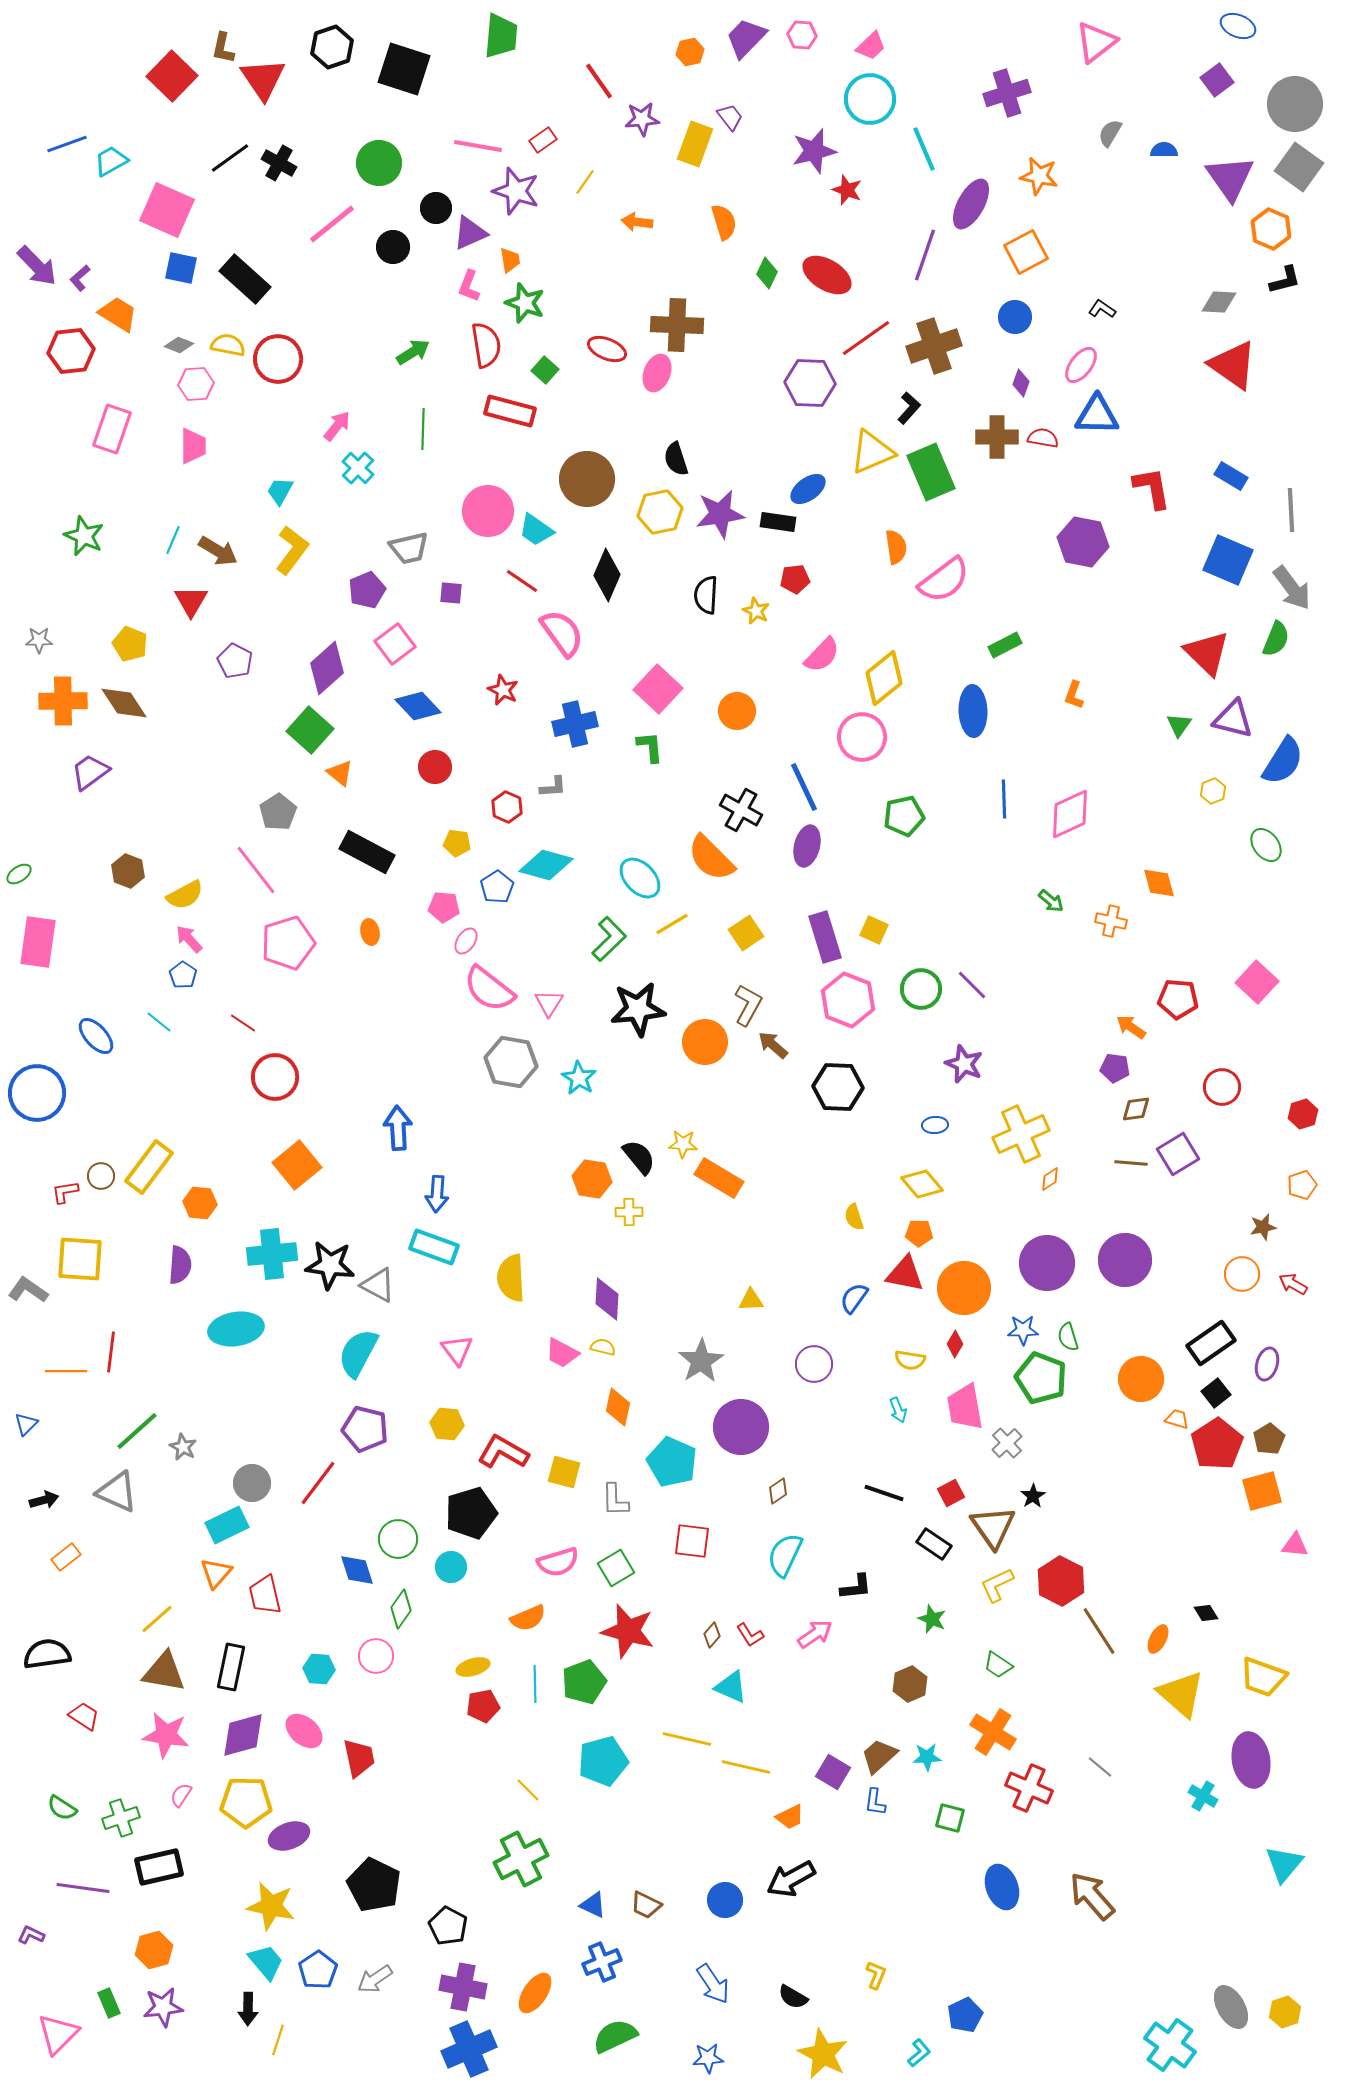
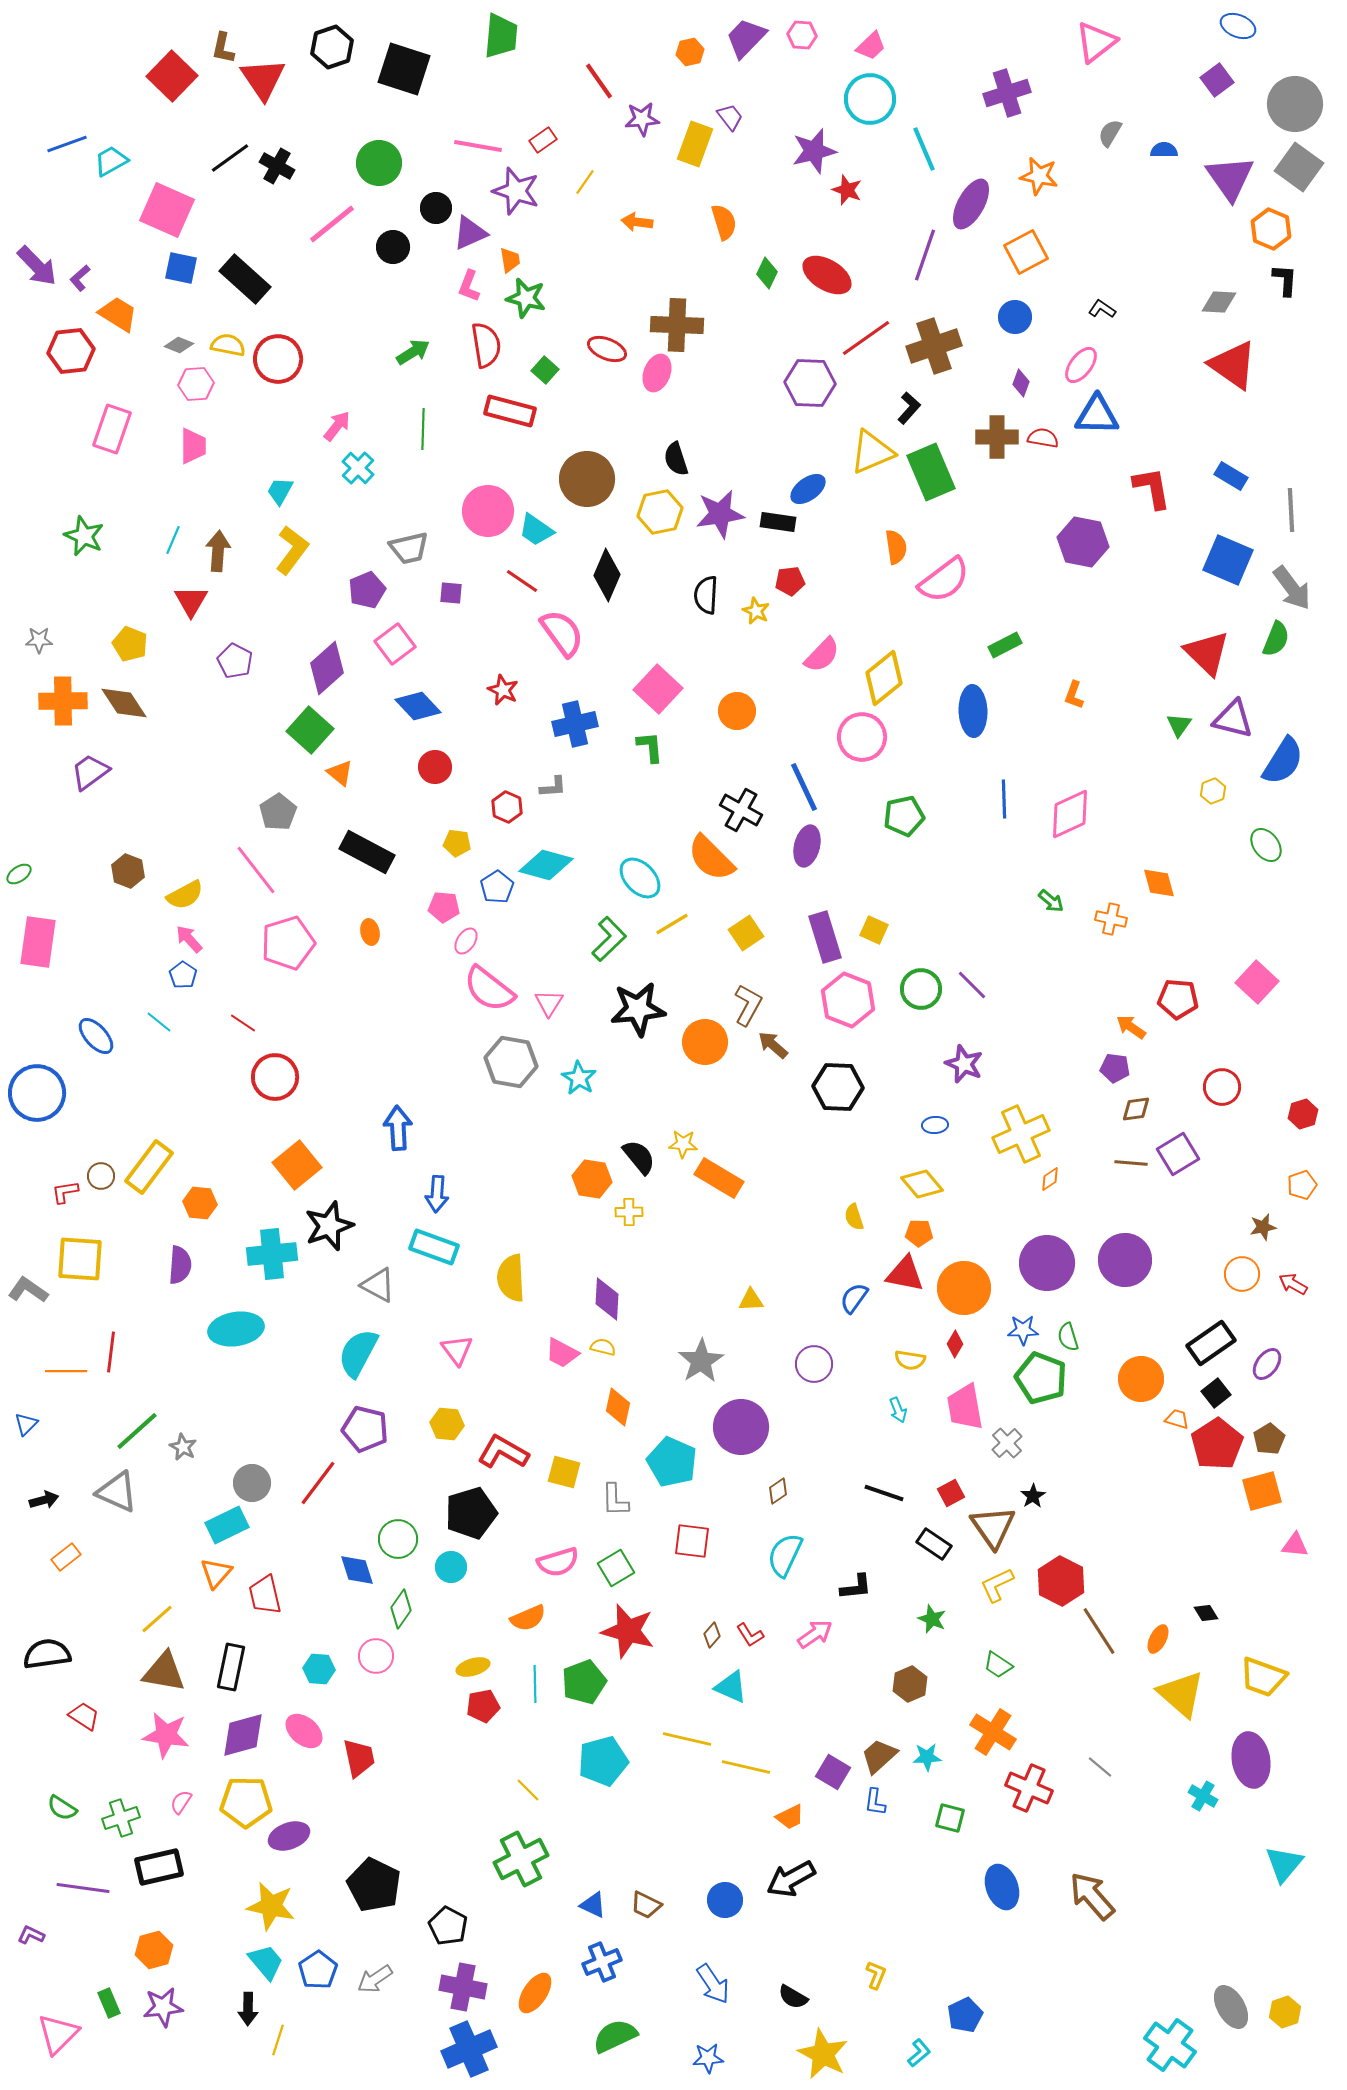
black cross at (279, 163): moved 2 px left, 3 px down
black L-shape at (1285, 280): rotated 72 degrees counterclockwise
green star at (525, 303): moved 1 px right, 5 px up; rotated 6 degrees counterclockwise
brown arrow at (218, 551): rotated 117 degrees counterclockwise
red pentagon at (795, 579): moved 5 px left, 2 px down
orange cross at (1111, 921): moved 2 px up
black star at (330, 1265): moved 1 px left, 39 px up; rotated 27 degrees counterclockwise
purple ellipse at (1267, 1364): rotated 20 degrees clockwise
pink semicircle at (181, 1795): moved 7 px down
